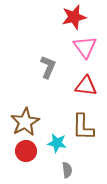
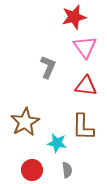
red circle: moved 6 px right, 19 px down
